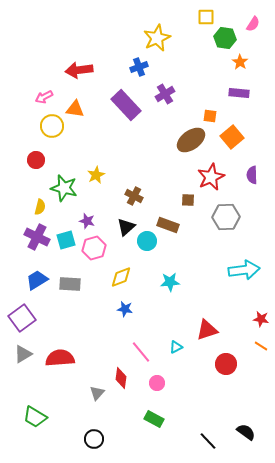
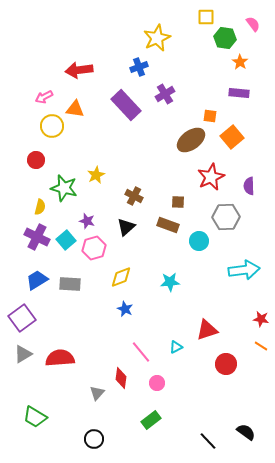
pink semicircle at (253, 24): rotated 70 degrees counterclockwise
purple semicircle at (252, 175): moved 3 px left, 11 px down
brown square at (188, 200): moved 10 px left, 2 px down
cyan square at (66, 240): rotated 24 degrees counterclockwise
cyan circle at (147, 241): moved 52 px right
blue star at (125, 309): rotated 14 degrees clockwise
green rectangle at (154, 419): moved 3 px left, 1 px down; rotated 66 degrees counterclockwise
